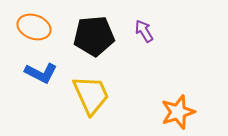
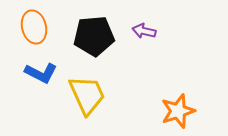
orange ellipse: rotated 56 degrees clockwise
purple arrow: rotated 45 degrees counterclockwise
yellow trapezoid: moved 4 px left
orange star: moved 1 px up
